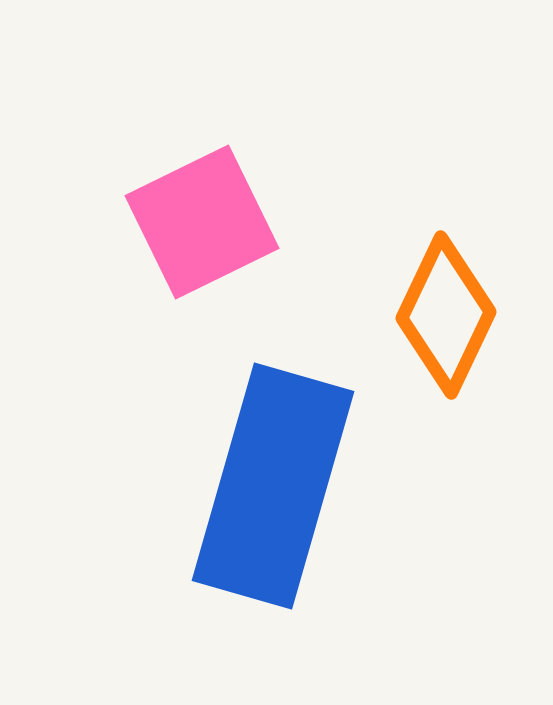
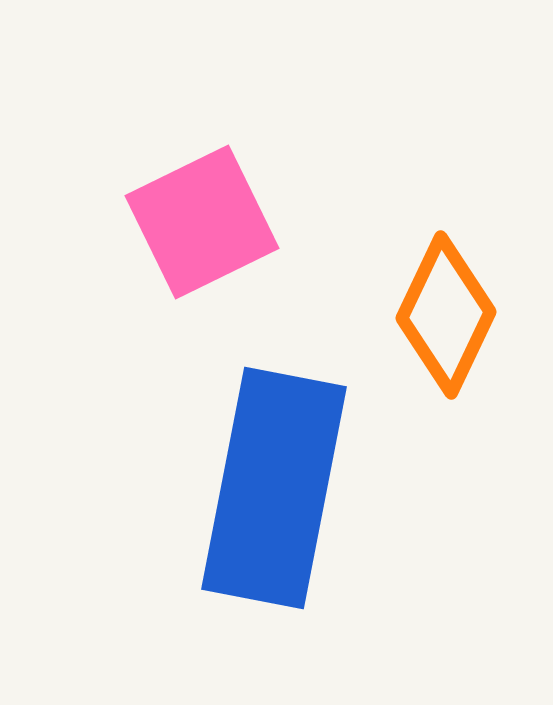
blue rectangle: moved 1 px right, 2 px down; rotated 5 degrees counterclockwise
